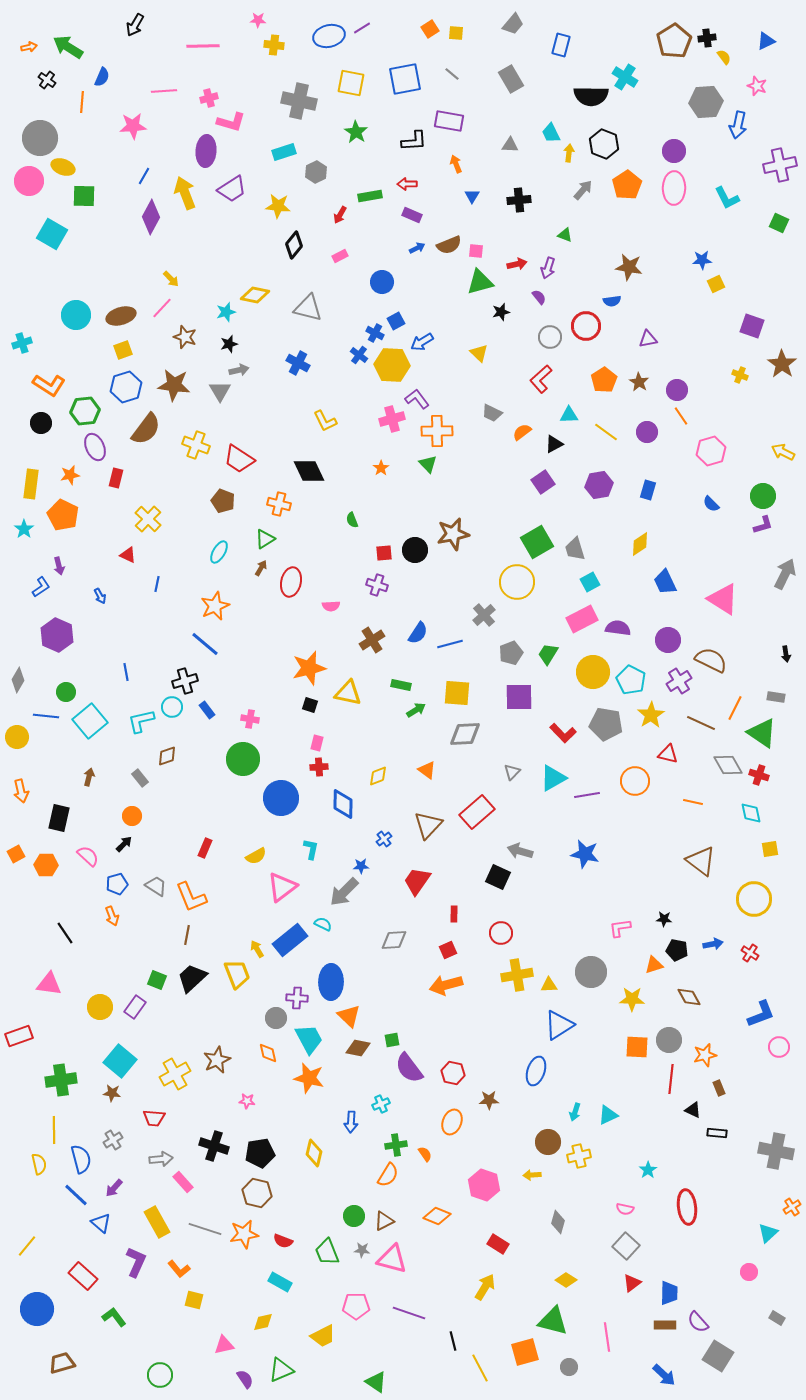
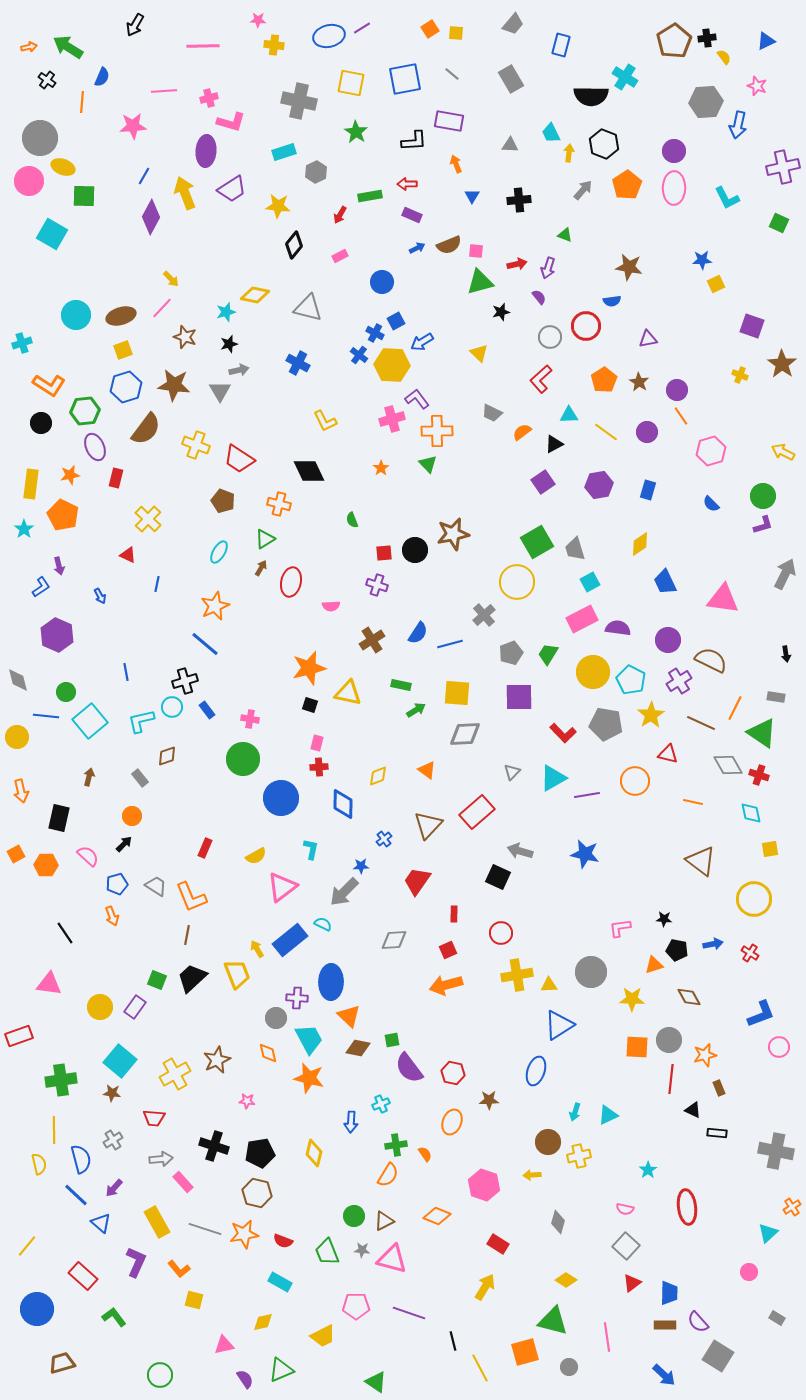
purple cross at (780, 165): moved 3 px right, 2 px down
pink triangle at (723, 599): rotated 24 degrees counterclockwise
gray diamond at (18, 680): rotated 45 degrees counterclockwise
